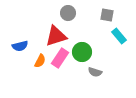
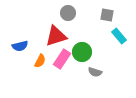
pink rectangle: moved 2 px right, 1 px down
